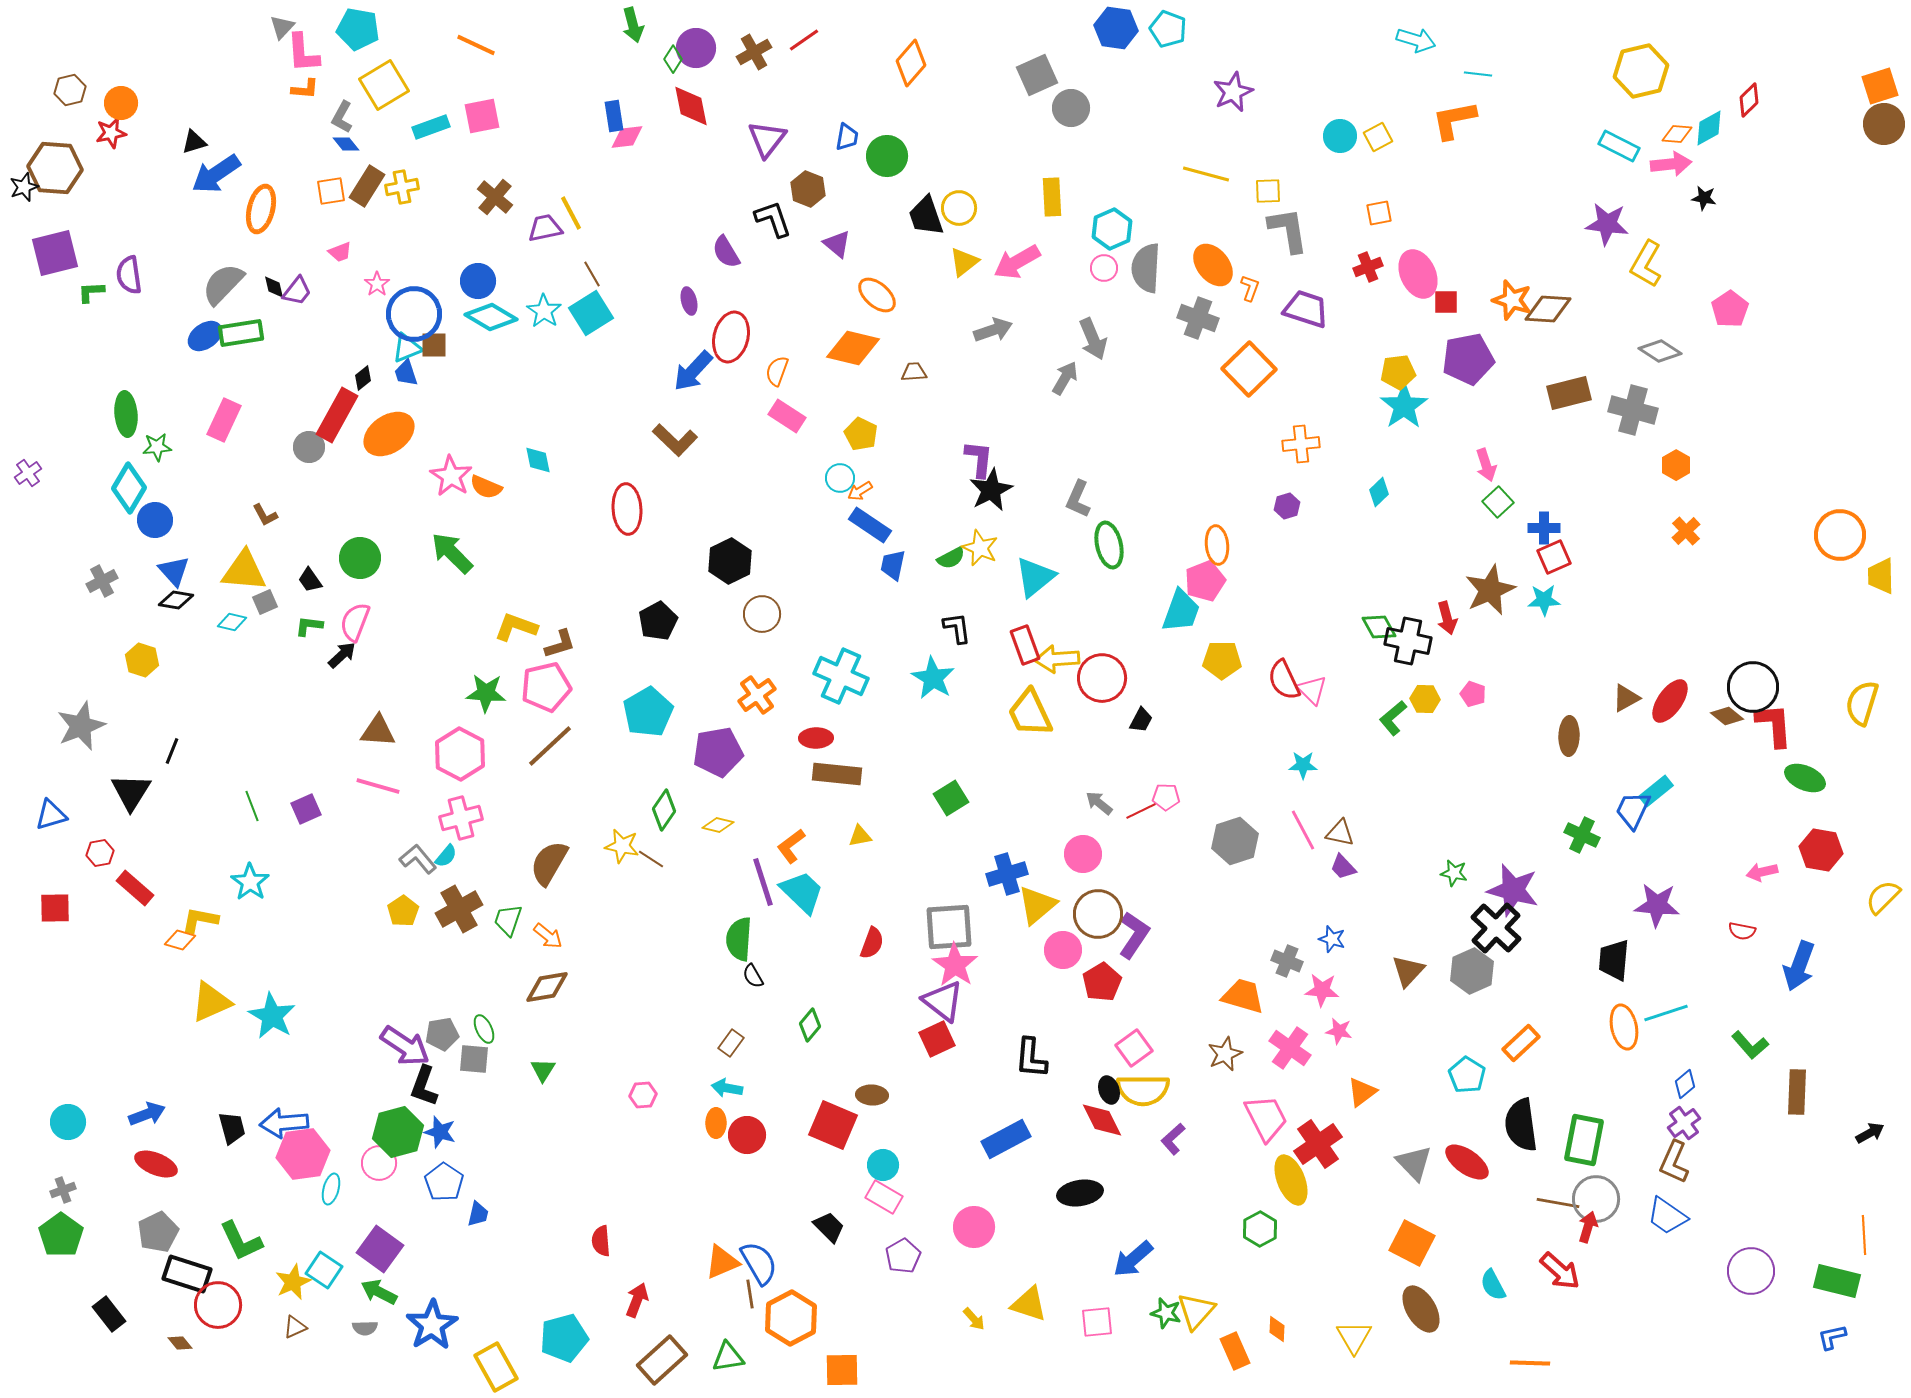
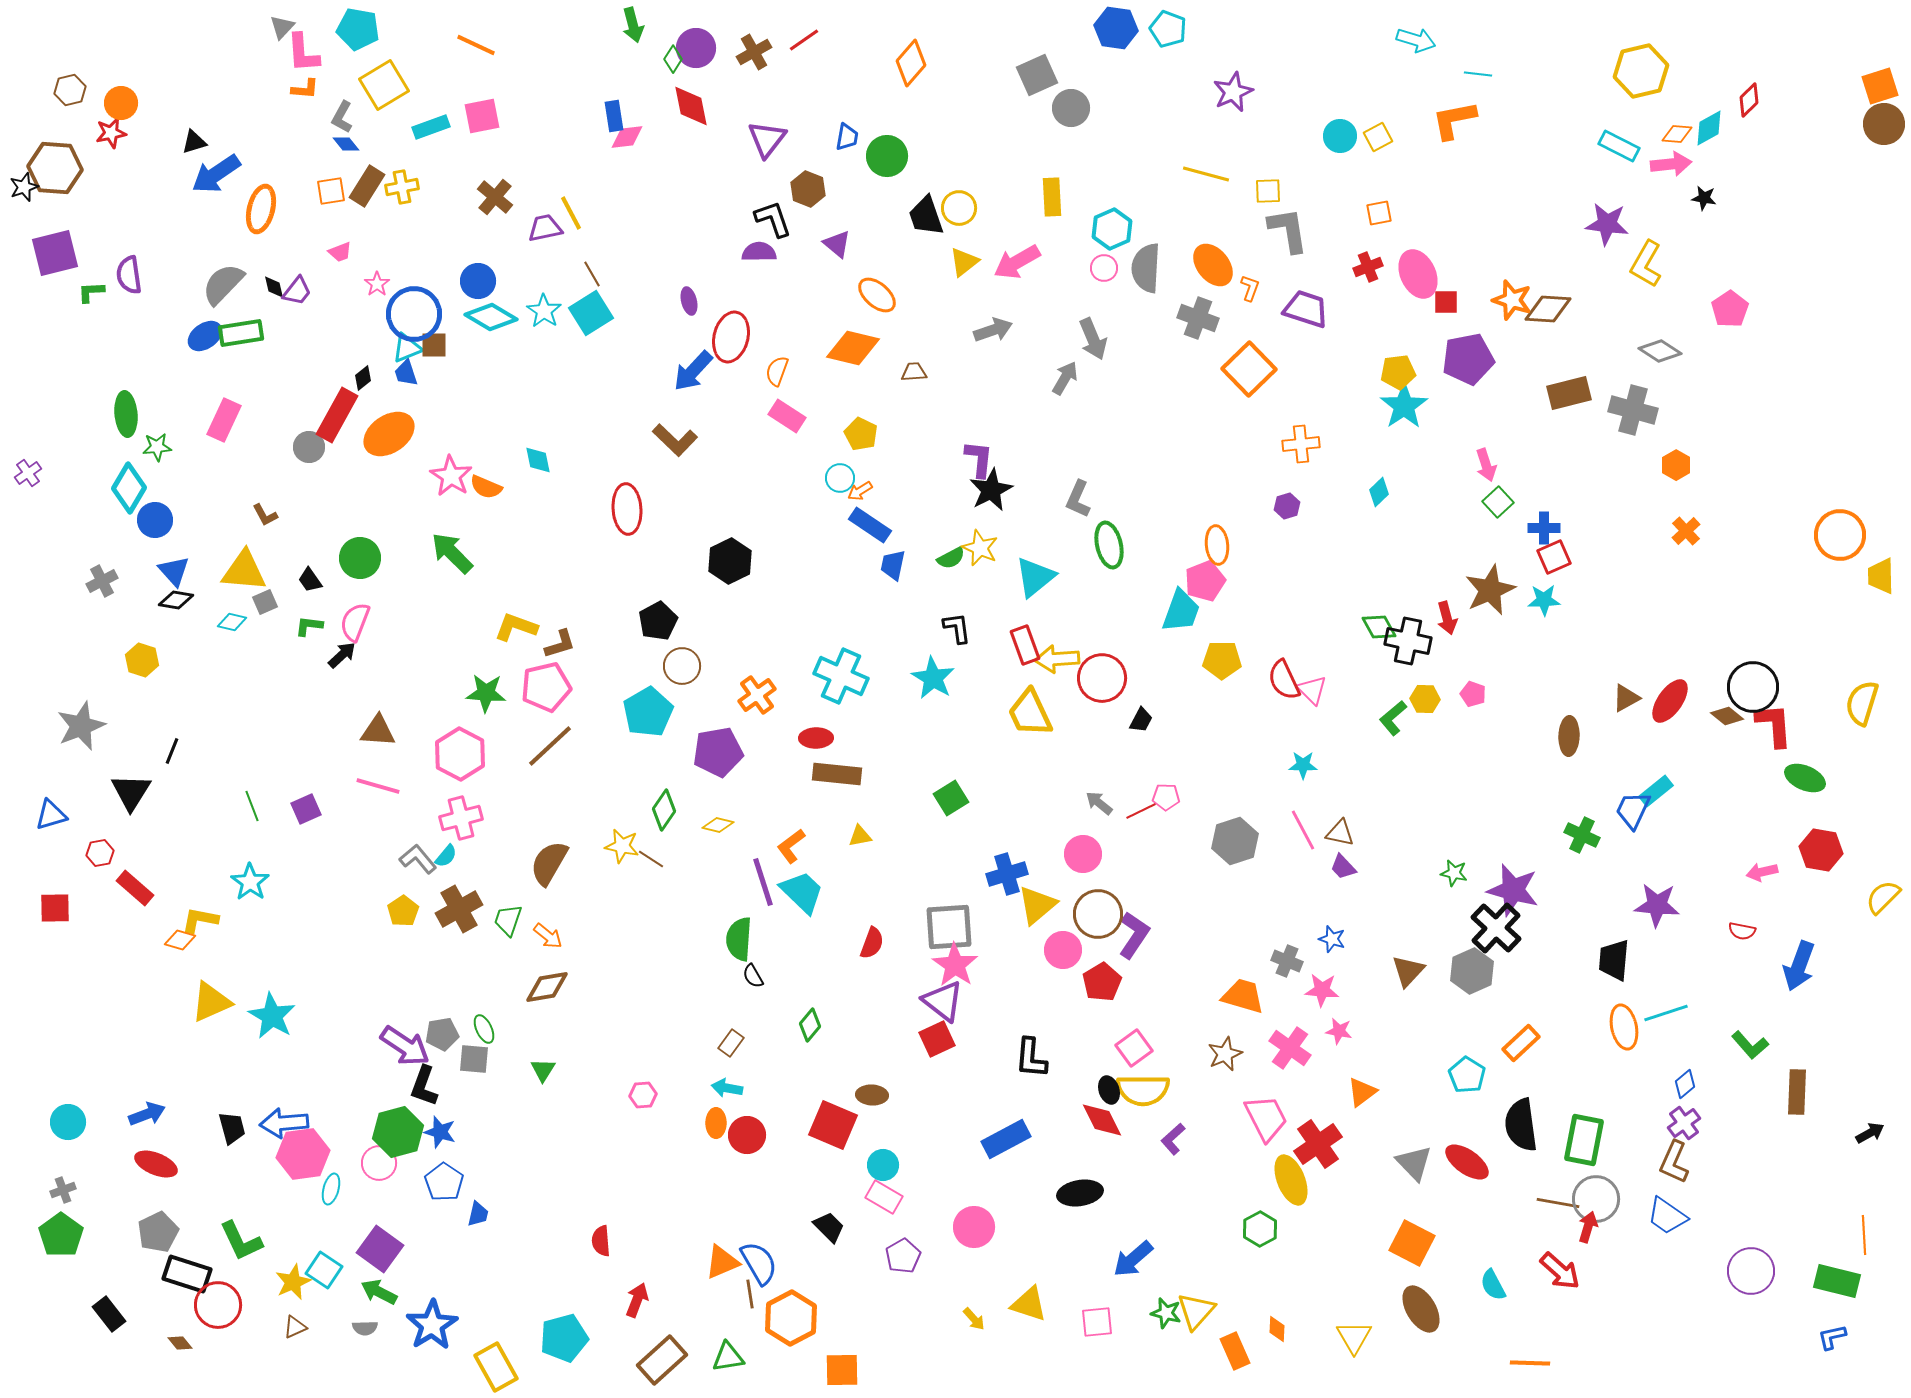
purple semicircle at (726, 252): moved 33 px right; rotated 120 degrees clockwise
brown circle at (762, 614): moved 80 px left, 52 px down
